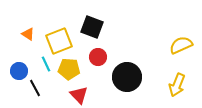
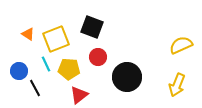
yellow square: moved 3 px left, 2 px up
red triangle: rotated 36 degrees clockwise
